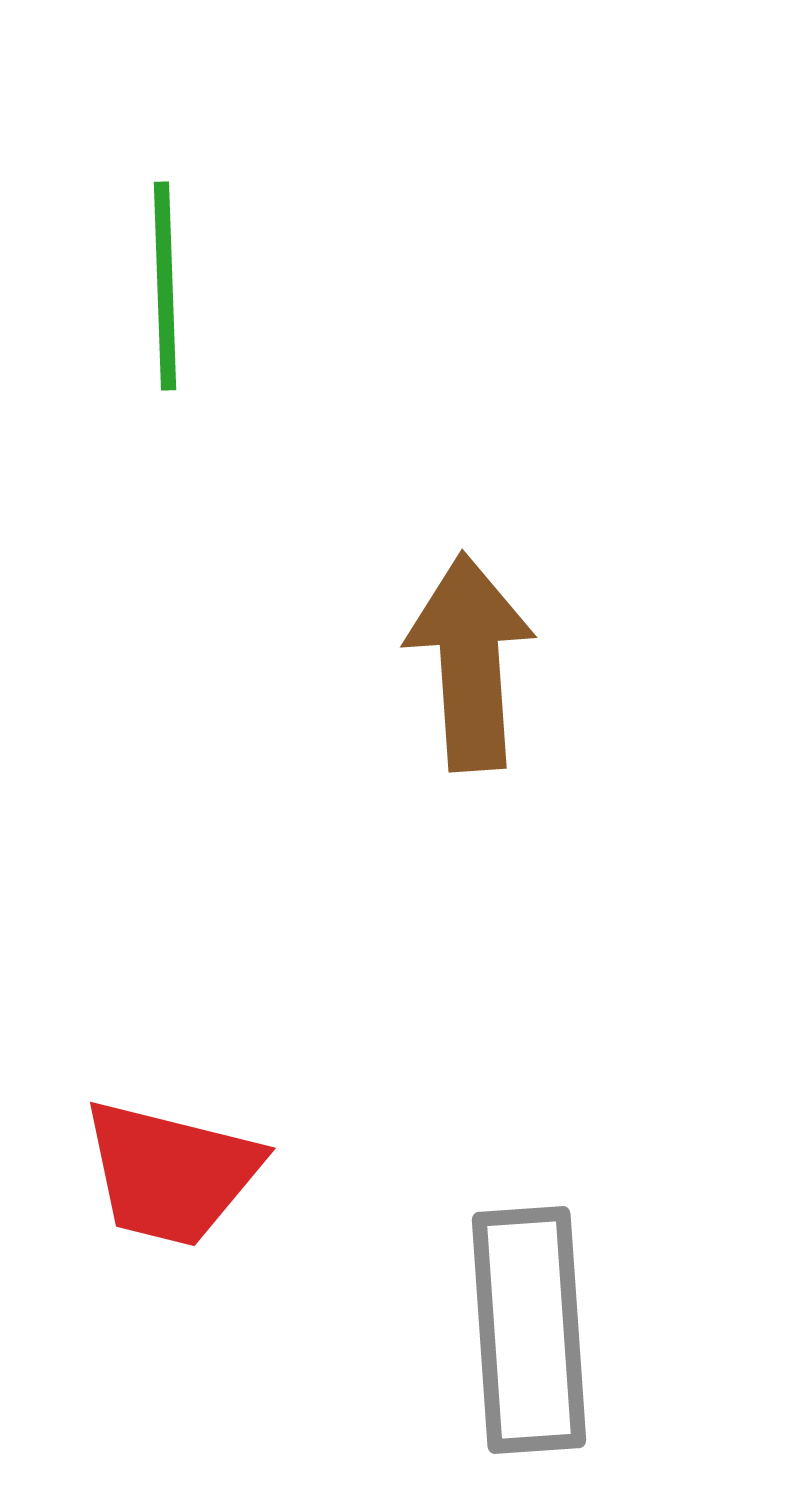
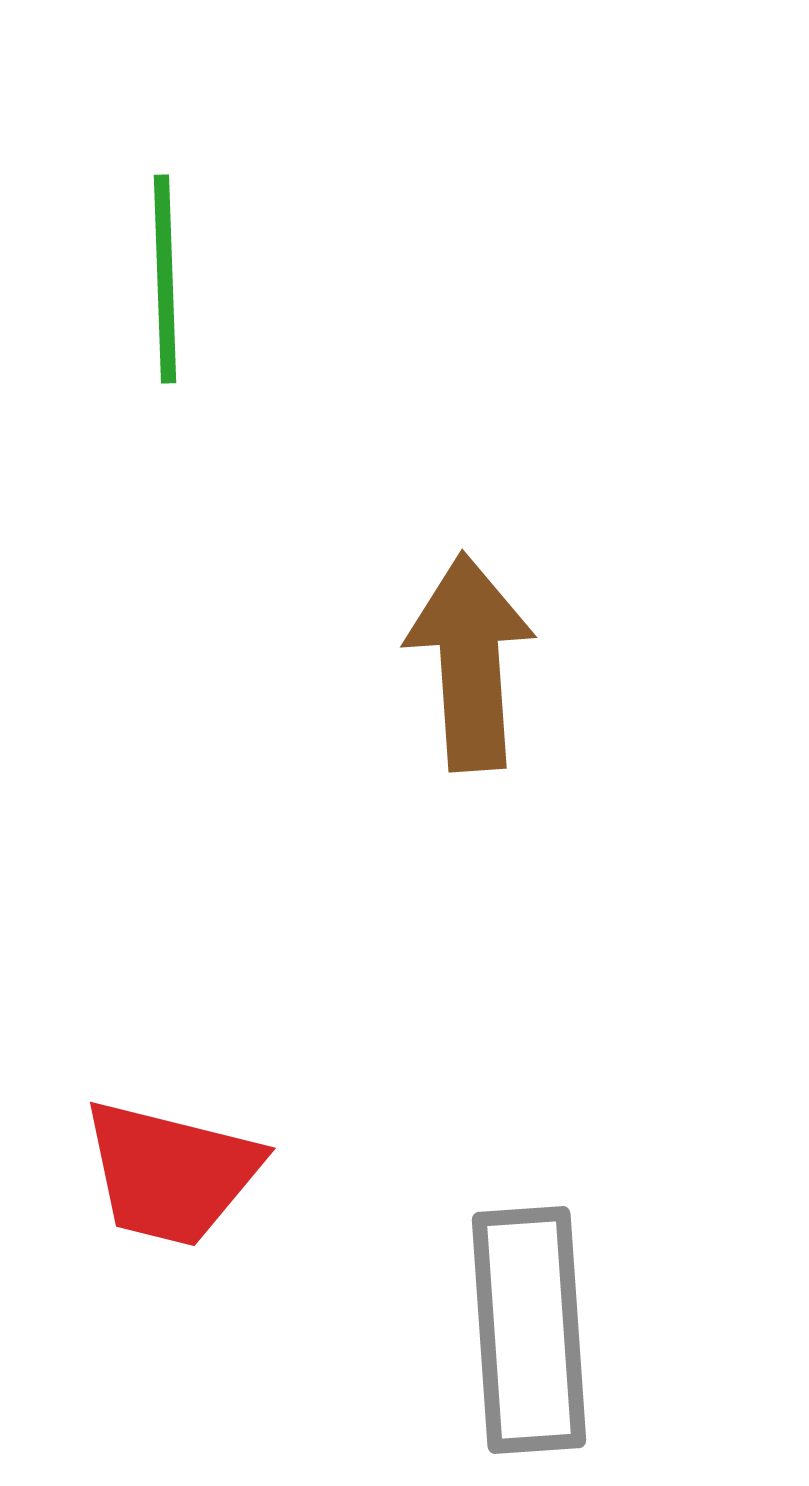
green line: moved 7 px up
